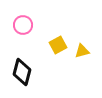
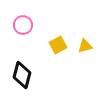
yellow triangle: moved 3 px right, 5 px up
black diamond: moved 3 px down
